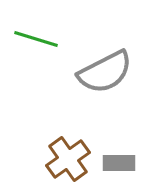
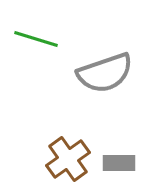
gray semicircle: moved 1 px down; rotated 8 degrees clockwise
